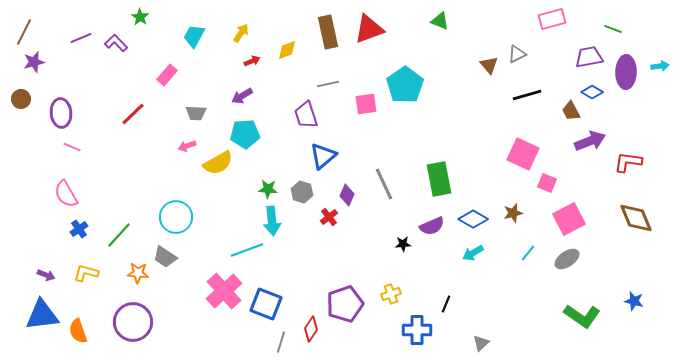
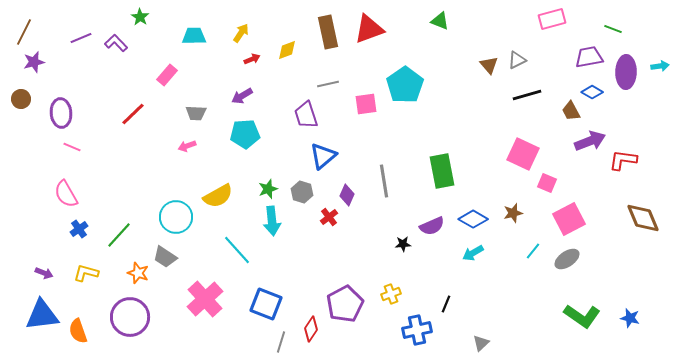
cyan trapezoid at (194, 36): rotated 60 degrees clockwise
gray triangle at (517, 54): moved 6 px down
red arrow at (252, 61): moved 2 px up
red L-shape at (628, 162): moved 5 px left, 2 px up
yellow semicircle at (218, 163): moved 33 px down
green rectangle at (439, 179): moved 3 px right, 8 px up
gray line at (384, 184): moved 3 px up; rotated 16 degrees clockwise
green star at (268, 189): rotated 24 degrees counterclockwise
brown diamond at (636, 218): moved 7 px right
cyan line at (247, 250): moved 10 px left; rotated 68 degrees clockwise
cyan line at (528, 253): moved 5 px right, 2 px up
orange star at (138, 273): rotated 15 degrees clockwise
purple arrow at (46, 275): moved 2 px left, 2 px up
pink cross at (224, 291): moved 19 px left, 8 px down
blue star at (634, 301): moved 4 px left, 17 px down
purple pentagon at (345, 304): rotated 9 degrees counterclockwise
purple circle at (133, 322): moved 3 px left, 5 px up
blue cross at (417, 330): rotated 12 degrees counterclockwise
